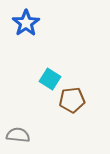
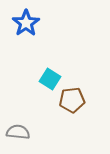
gray semicircle: moved 3 px up
